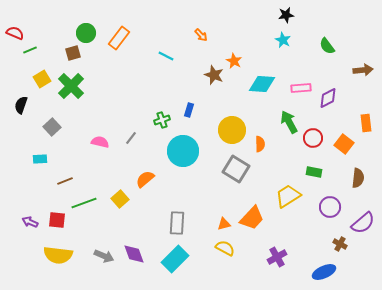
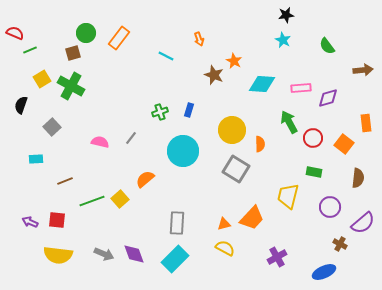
orange arrow at (201, 35): moved 2 px left, 4 px down; rotated 24 degrees clockwise
green cross at (71, 86): rotated 16 degrees counterclockwise
purple diamond at (328, 98): rotated 10 degrees clockwise
green cross at (162, 120): moved 2 px left, 8 px up
cyan rectangle at (40, 159): moved 4 px left
yellow trapezoid at (288, 196): rotated 44 degrees counterclockwise
green line at (84, 203): moved 8 px right, 2 px up
gray arrow at (104, 256): moved 2 px up
